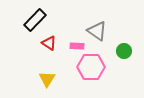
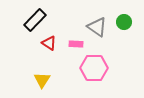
gray triangle: moved 4 px up
pink rectangle: moved 1 px left, 2 px up
green circle: moved 29 px up
pink hexagon: moved 3 px right, 1 px down
yellow triangle: moved 5 px left, 1 px down
